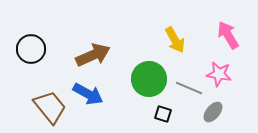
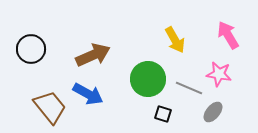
green circle: moved 1 px left
